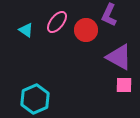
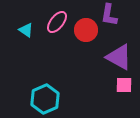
purple L-shape: rotated 15 degrees counterclockwise
cyan hexagon: moved 10 px right
